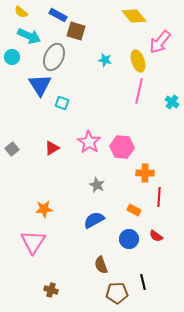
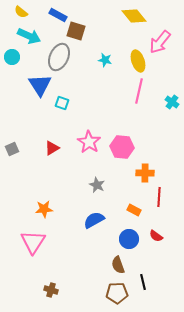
gray ellipse: moved 5 px right
gray square: rotated 16 degrees clockwise
brown semicircle: moved 17 px right
